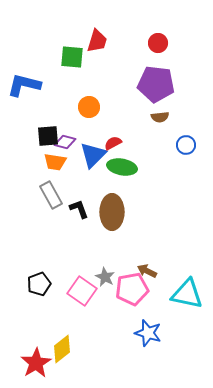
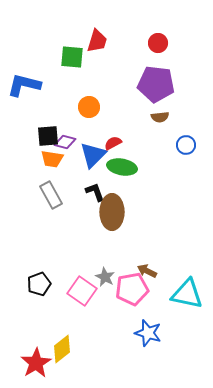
orange trapezoid: moved 3 px left, 3 px up
black L-shape: moved 16 px right, 17 px up
